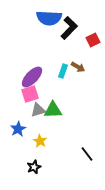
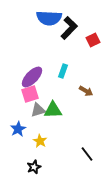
brown arrow: moved 8 px right, 24 px down
